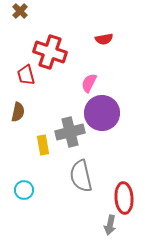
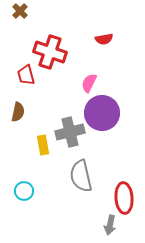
cyan circle: moved 1 px down
